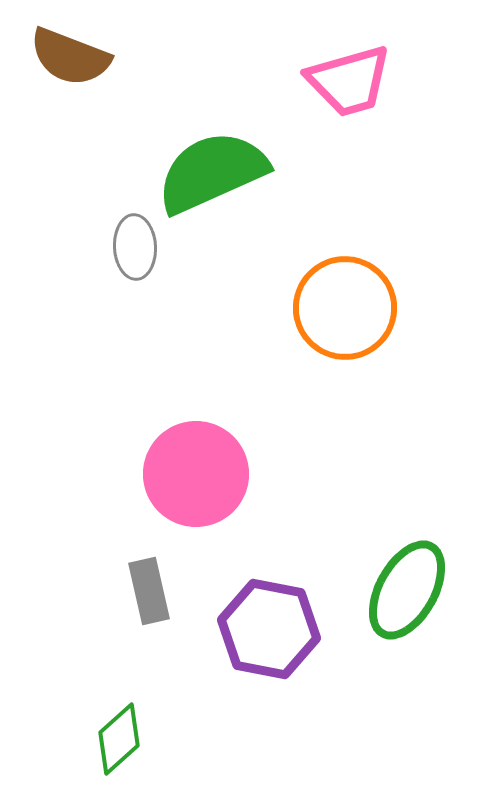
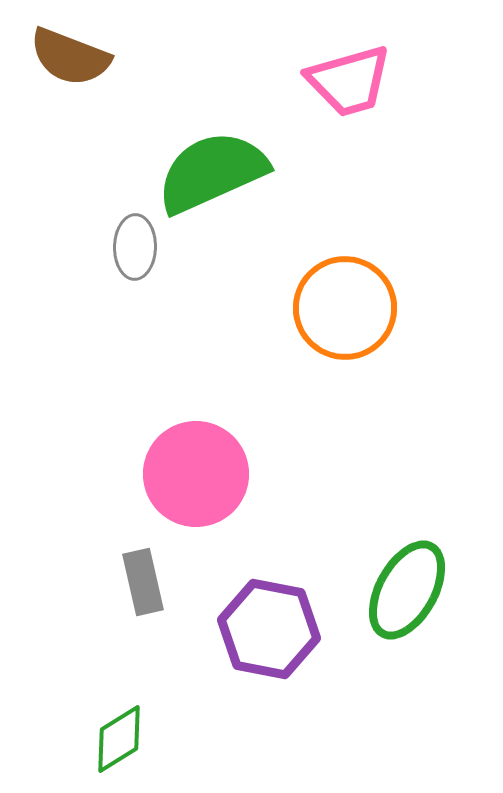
gray ellipse: rotated 4 degrees clockwise
gray rectangle: moved 6 px left, 9 px up
green diamond: rotated 10 degrees clockwise
